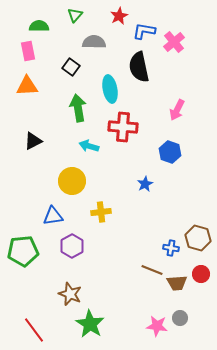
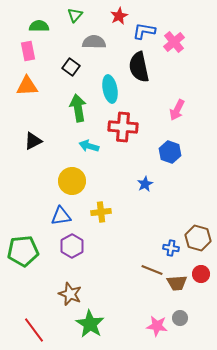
blue triangle: moved 8 px right
